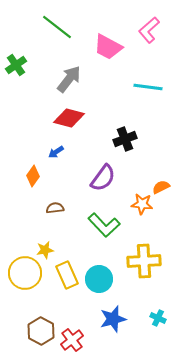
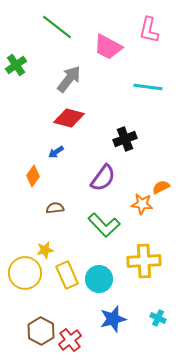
pink L-shape: rotated 36 degrees counterclockwise
red cross: moved 2 px left
